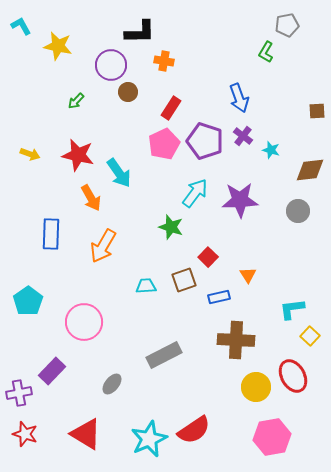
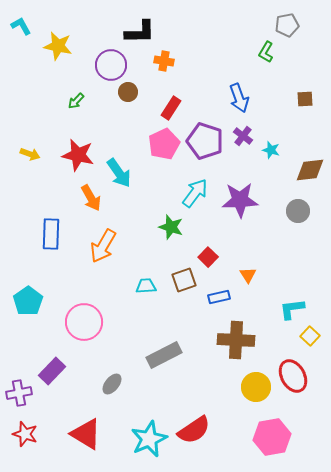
brown square at (317, 111): moved 12 px left, 12 px up
